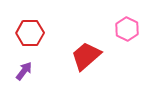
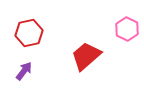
red hexagon: moved 1 px left; rotated 12 degrees counterclockwise
